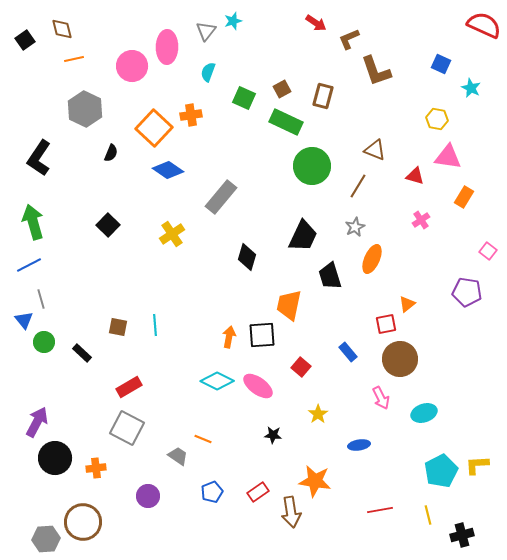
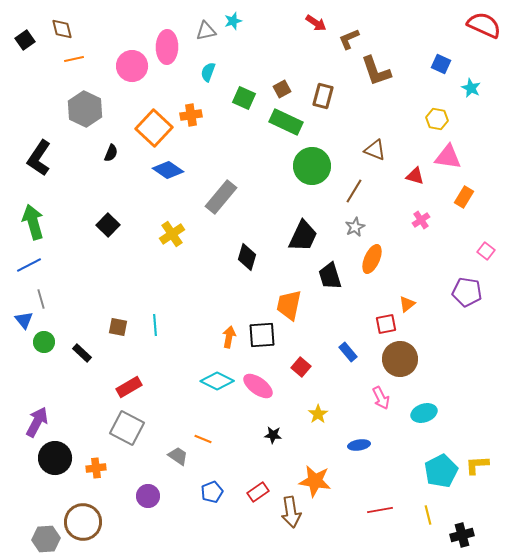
gray triangle at (206, 31): rotated 40 degrees clockwise
brown line at (358, 186): moved 4 px left, 5 px down
pink square at (488, 251): moved 2 px left
